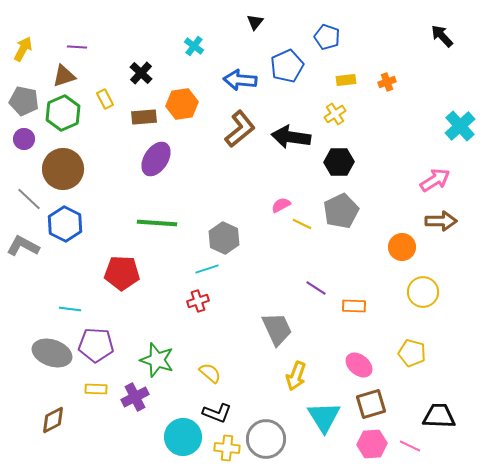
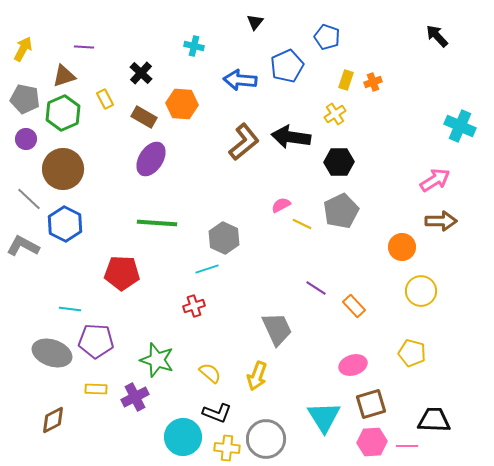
black arrow at (442, 36): moved 5 px left
cyan cross at (194, 46): rotated 24 degrees counterclockwise
purple line at (77, 47): moved 7 px right
yellow rectangle at (346, 80): rotated 66 degrees counterclockwise
orange cross at (387, 82): moved 14 px left
gray pentagon at (24, 101): moved 1 px right, 2 px up
orange hexagon at (182, 104): rotated 12 degrees clockwise
brown rectangle at (144, 117): rotated 35 degrees clockwise
cyan cross at (460, 126): rotated 24 degrees counterclockwise
brown L-shape at (240, 129): moved 4 px right, 13 px down
purple circle at (24, 139): moved 2 px right
purple ellipse at (156, 159): moved 5 px left
yellow circle at (423, 292): moved 2 px left, 1 px up
red cross at (198, 301): moved 4 px left, 5 px down
orange rectangle at (354, 306): rotated 45 degrees clockwise
purple pentagon at (96, 345): moved 4 px up
pink ellipse at (359, 365): moved 6 px left; rotated 56 degrees counterclockwise
yellow arrow at (296, 376): moved 39 px left
black trapezoid at (439, 416): moved 5 px left, 4 px down
pink hexagon at (372, 444): moved 2 px up
pink line at (410, 446): moved 3 px left; rotated 25 degrees counterclockwise
